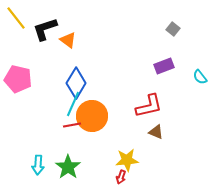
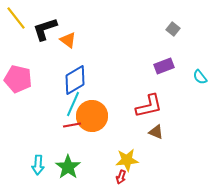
blue diamond: moved 1 px left, 3 px up; rotated 28 degrees clockwise
